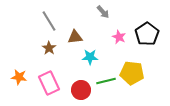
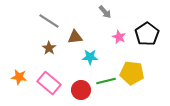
gray arrow: moved 2 px right
gray line: rotated 25 degrees counterclockwise
pink rectangle: rotated 25 degrees counterclockwise
